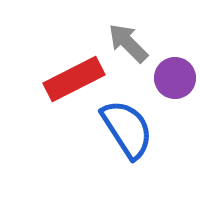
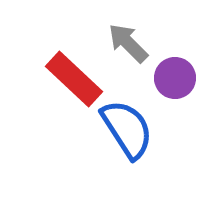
red rectangle: rotated 70 degrees clockwise
